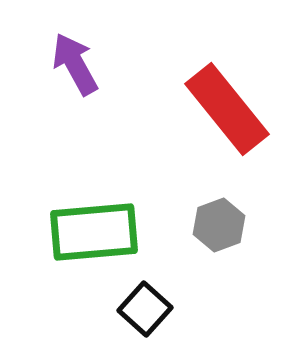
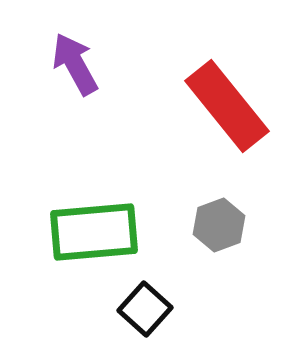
red rectangle: moved 3 px up
